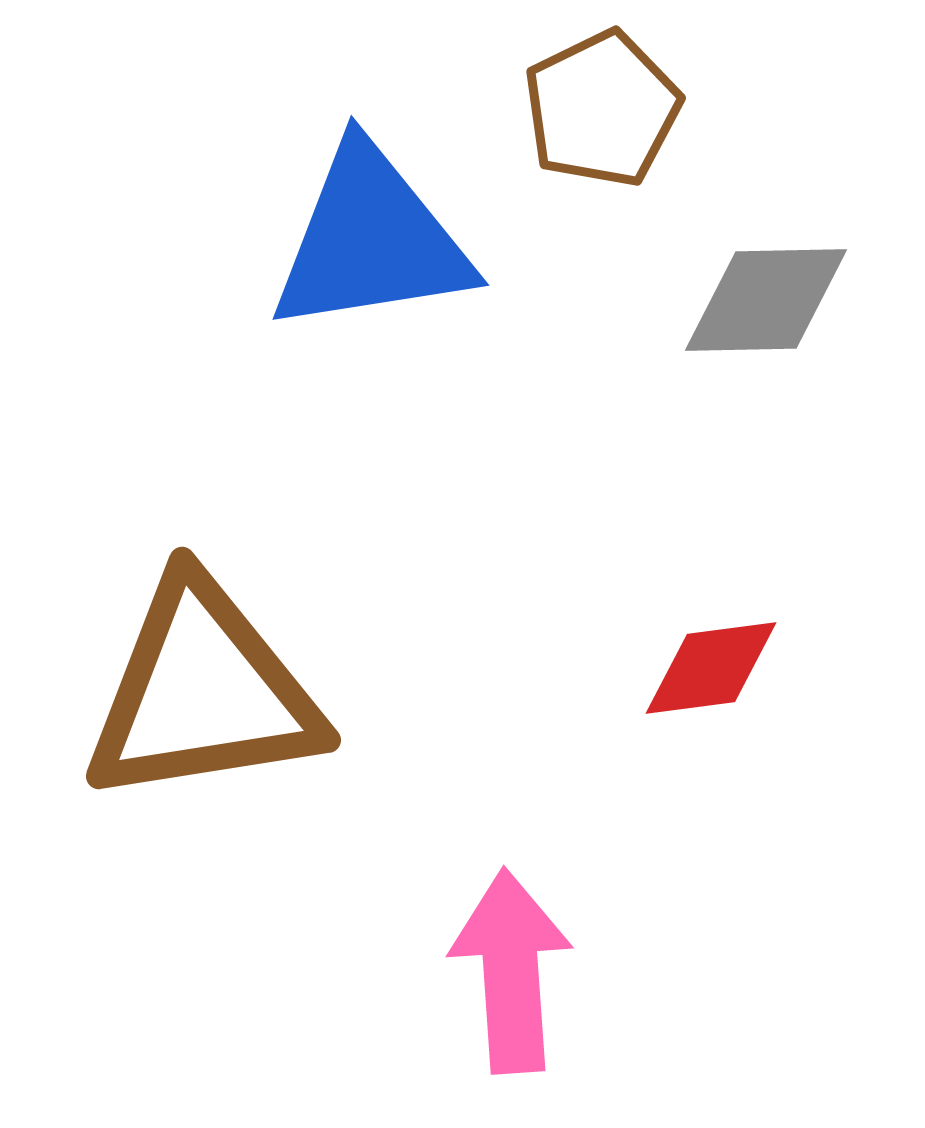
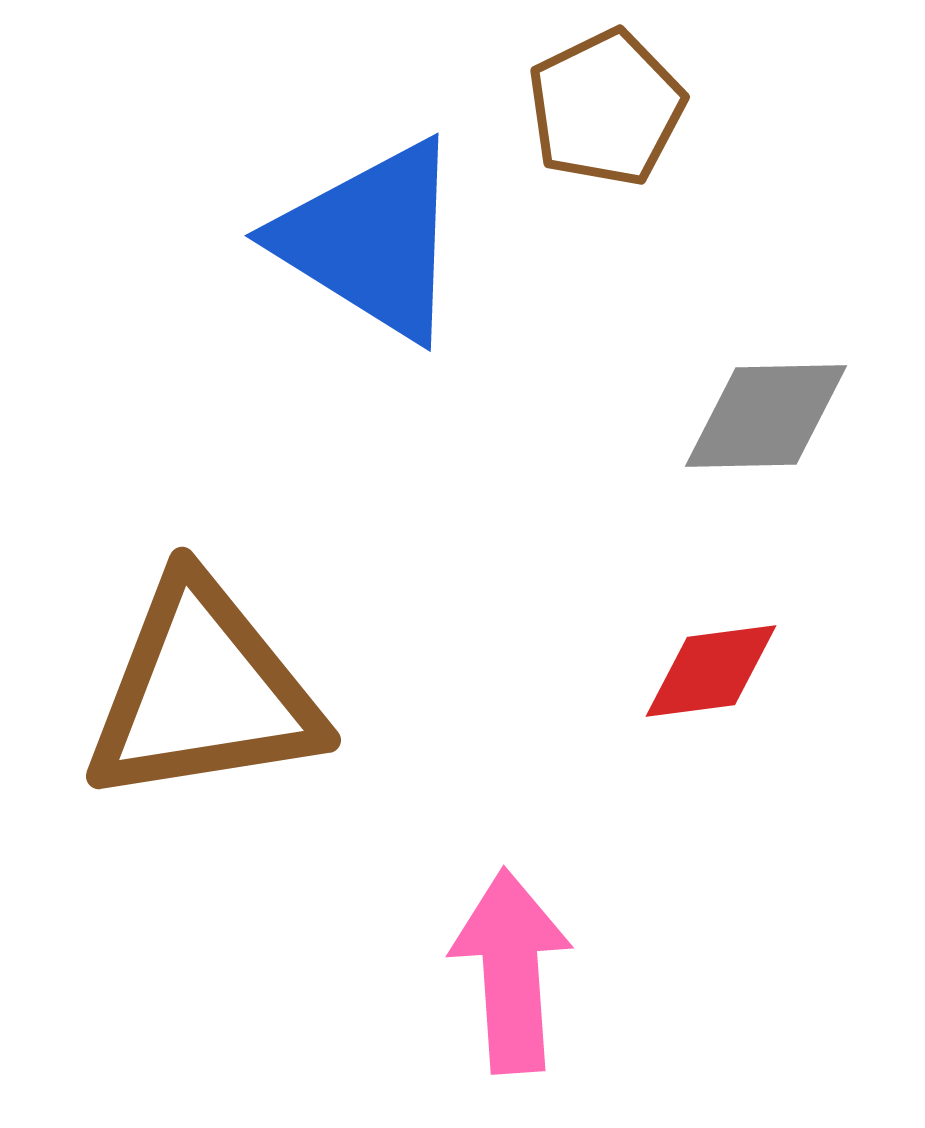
brown pentagon: moved 4 px right, 1 px up
blue triangle: rotated 41 degrees clockwise
gray diamond: moved 116 px down
red diamond: moved 3 px down
